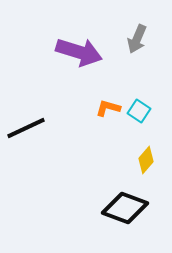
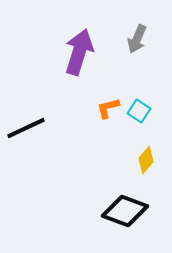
purple arrow: rotated 90 degrees counterclockwise
orange L-shape: rotated 30 degrees counterclockwise
black diamond: moved 3 px down
